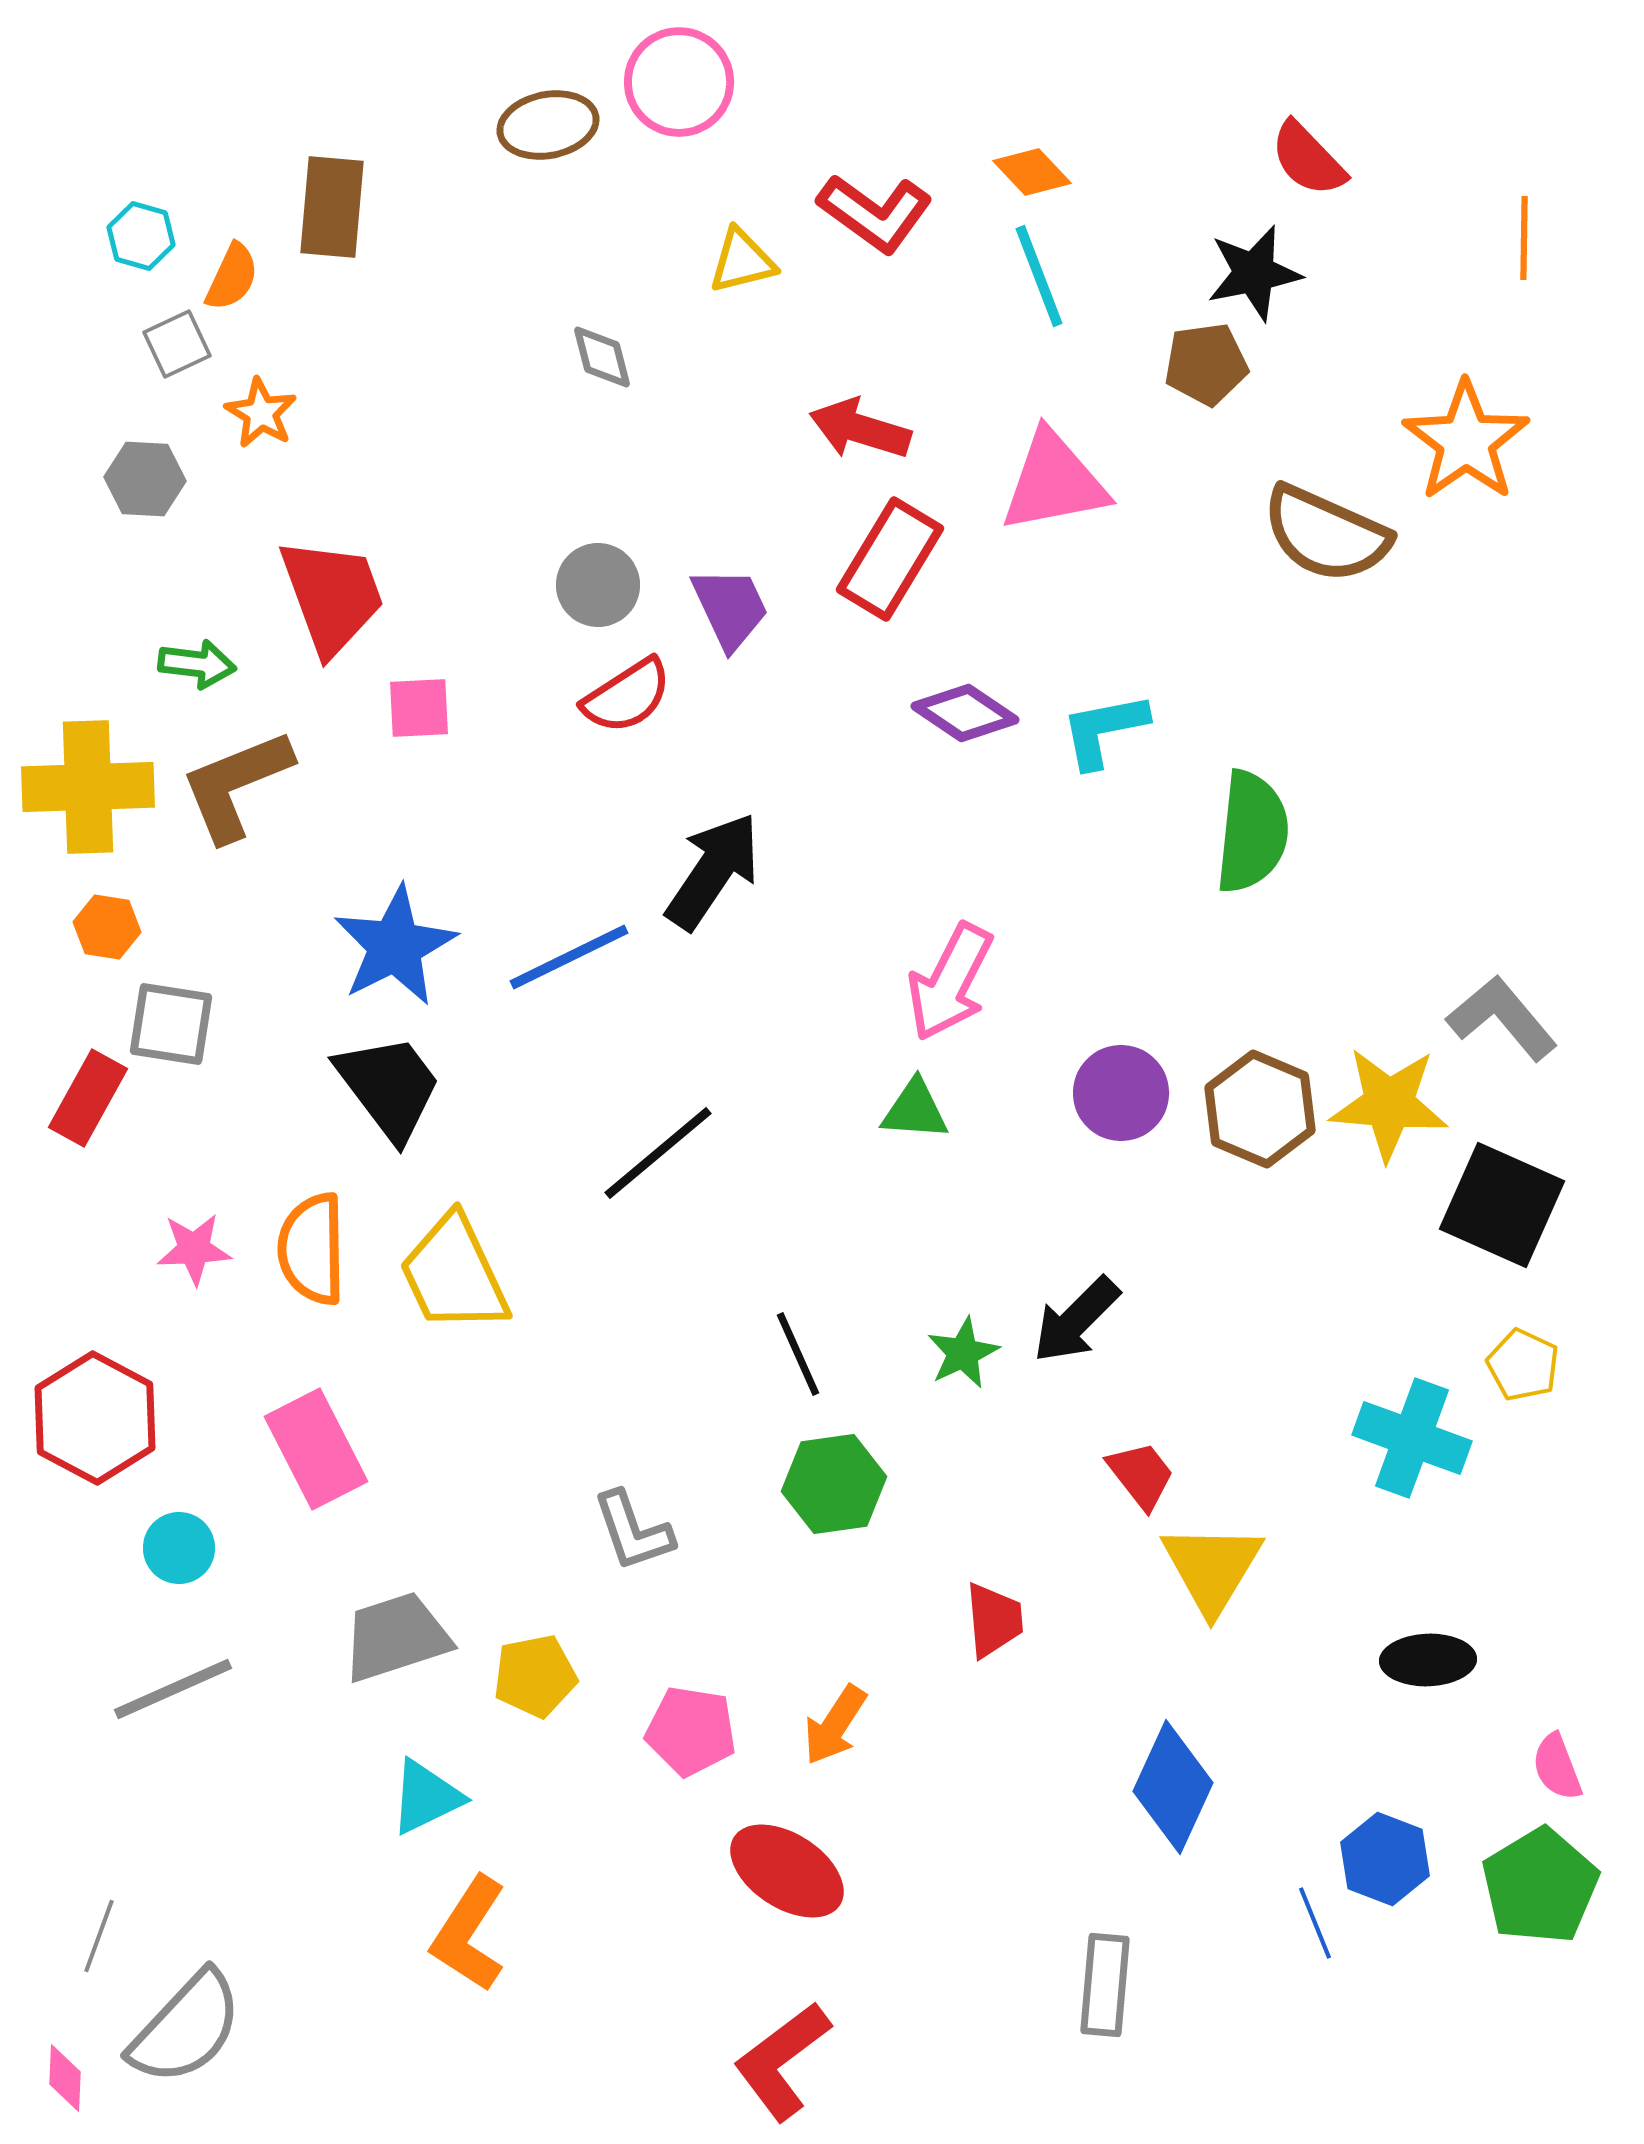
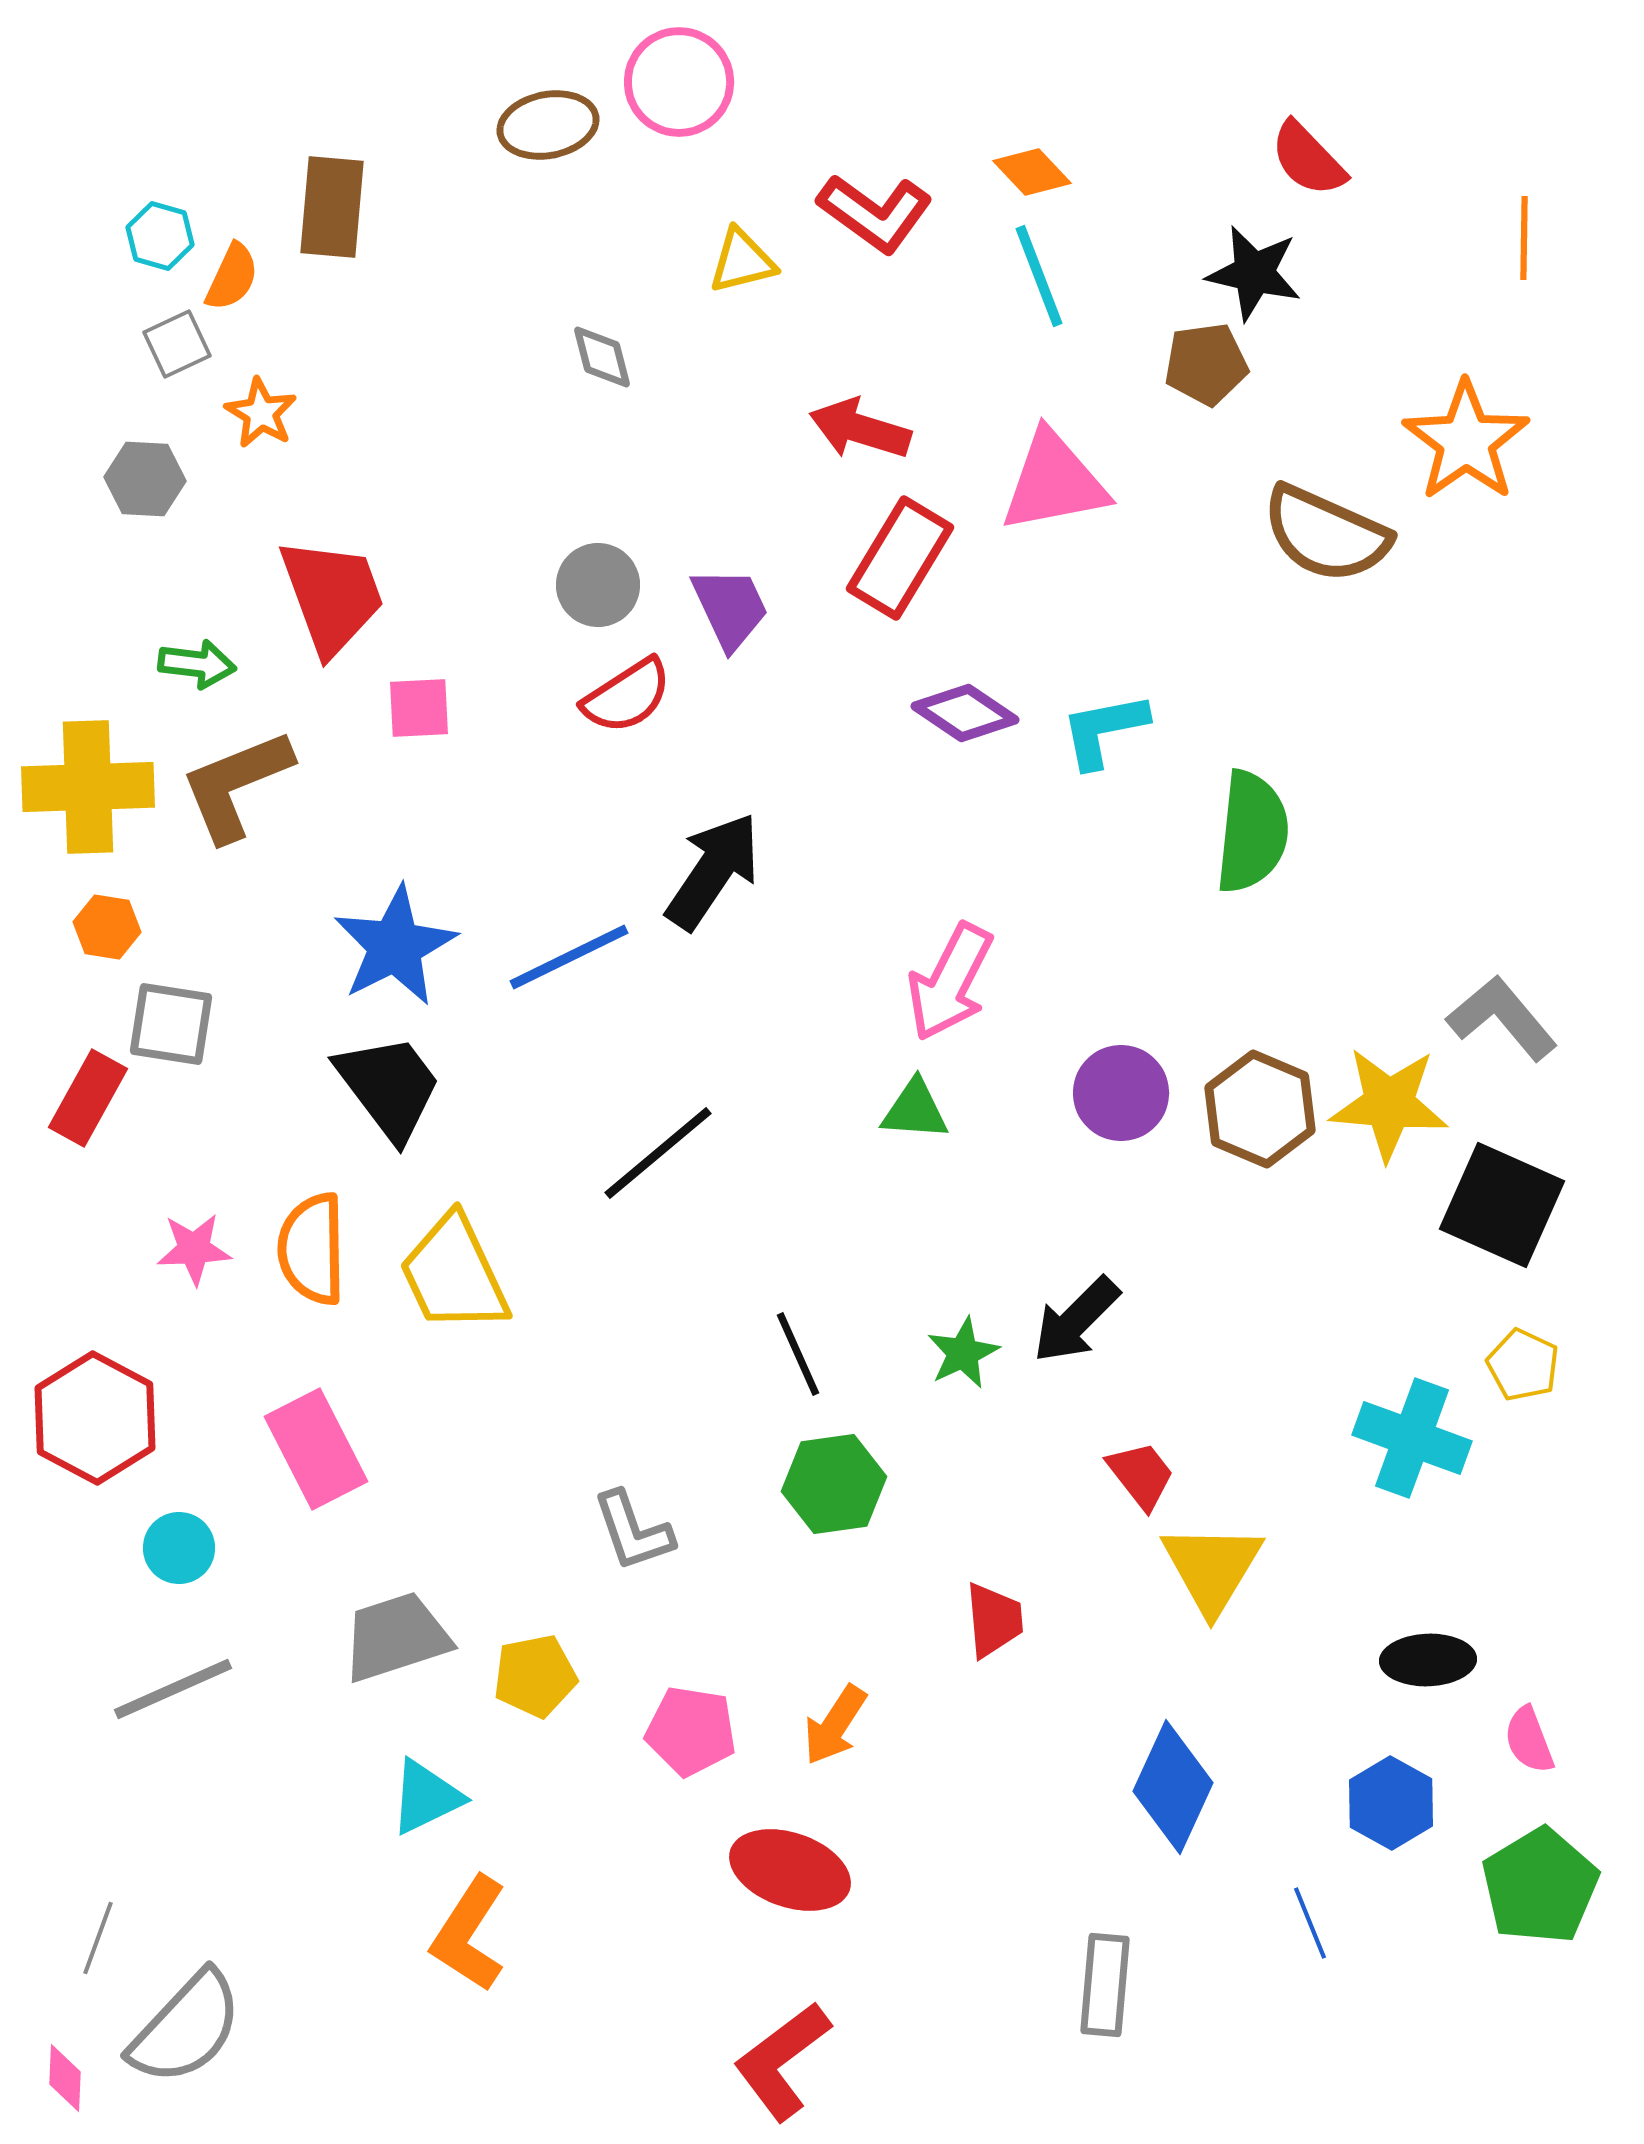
cyan hexagon at (141, 236): moved 19 px right
black star at (1254, 273): rotated 24 degrees clockwise
red rectangle at (890, 559): moved 10 px right, 1 px up
pink semicircle at (1557, 1767): moved 28 px left, 27 px up
blue hexagon at (1385, 1859): moved 6 px right, 56 px up; rotated 8 degrees clockwise
red ellipse at (787, 1871): moved 3 px right, 1 px up; rotated 14 degrees counterclockwise
blue line at (1315, 1923): moved 5 px left
gray line at (99, 1936): moved 1 px left, 2 px down
